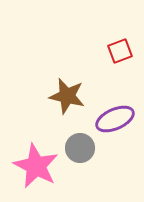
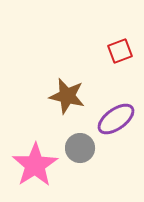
purple ellipse: moved 1 px right; rotated 12 degrees counterclockwise
pink star: moved 1 px left, 1 px up; rotated 12 degrees clockwise
